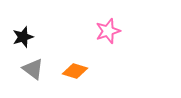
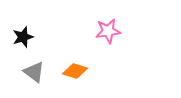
pink star: rotated 10 degrees clockwise
gray triangle: moved 1 px right, 3 px down
